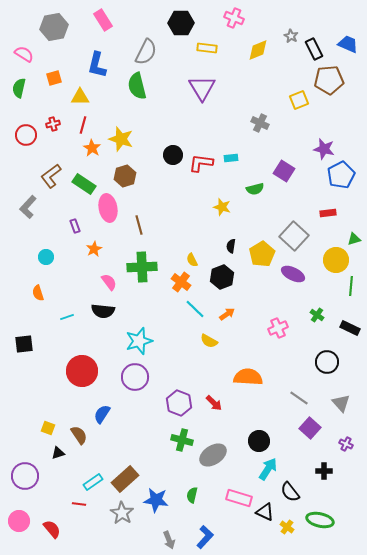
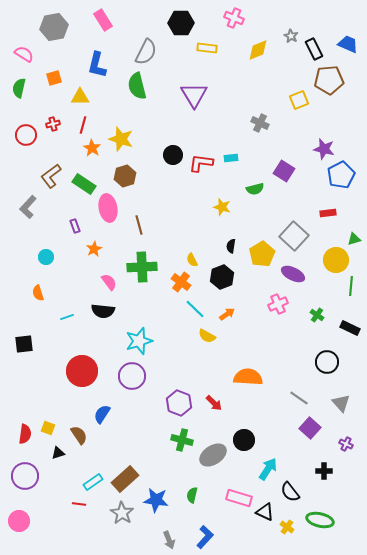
purple triangle at (202, 88): moved 8 px left, 7 px down
pink cross at (278, 328): moved 24 px up
yellow semicircle at (209, 341): moved 2 px left, 5 px up
purple circle at (135, 377): moved 3 px left, 1 px up
black circle at (259, 441): moved 15 px left, 1 px up
red semicircle at (52, 529): moved 27 px left, 95 px up; rotated 48 degrees clockwise
